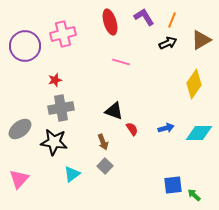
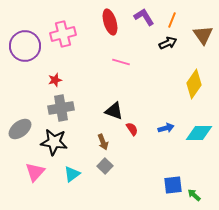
brown triangle: moved 2 px right, 5 px up; rotated 35 degrees counterclockwise
pink triangle: moved 16 px right, 7 px up
